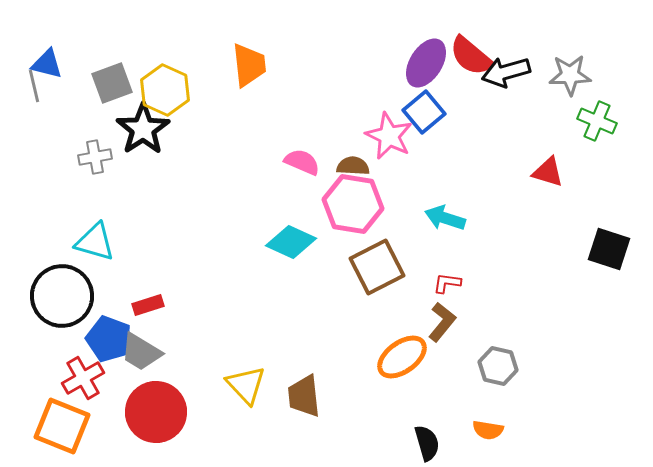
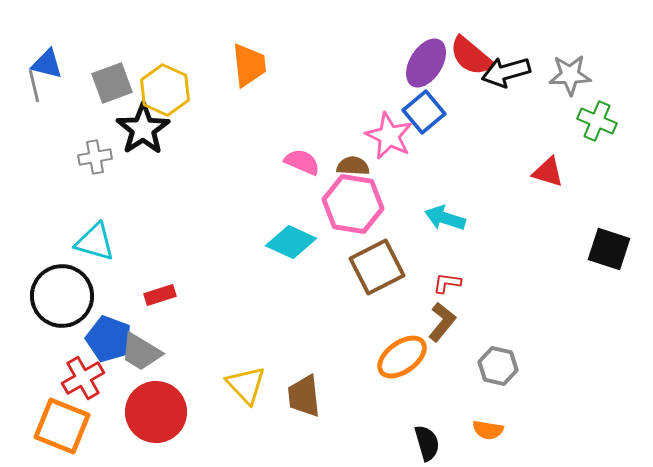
red rectangle: moved 12 px right, 10 px up
